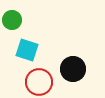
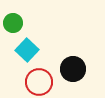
green circle: moved 1 px right, 3 px down
cyan square: rotated 25 degrees clockwise
